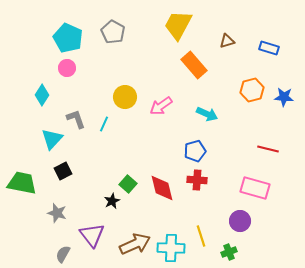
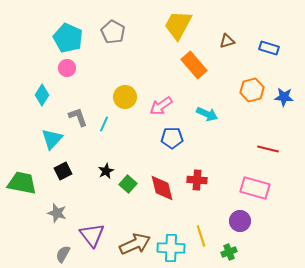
gray L-shape: moved 2 px right, 2 px up
blue pentagon: moved 23 px left, 13 px up; rotated 15 degrees clockwise
black star: moved 6 px left, 30 px up
